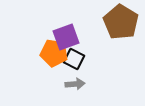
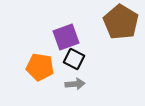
orange pentagon: moved 14 px left, 14 px down
